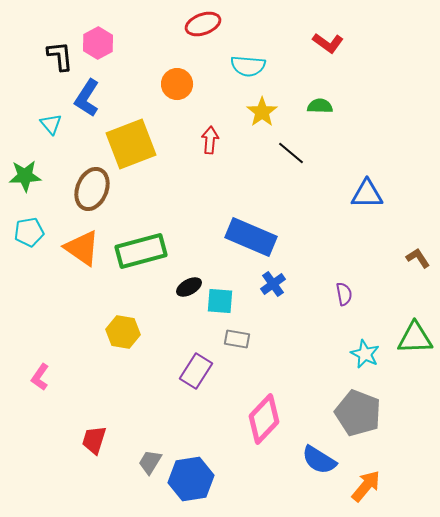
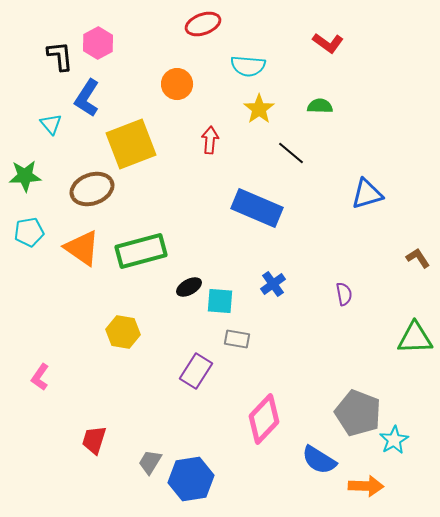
yellow star: moved 3 px left, 3 px up
brown ellipse: rotated 48 degrees clockwise
blue triangle: rotated 16 degrees counterclockwise
blue rectangle: moved 6 px right, 29 px up
cyan star: moved 29 px right, 86 px down; rotated 16 degrees clockwise
orange arrow: rotated 52 degrees clockwise
